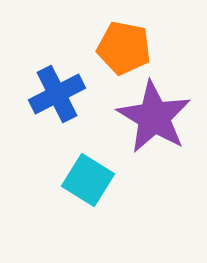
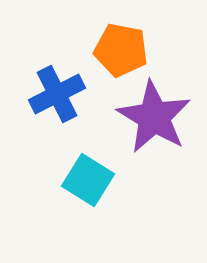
orange pentagon: moved 3 px left, 2 px down
